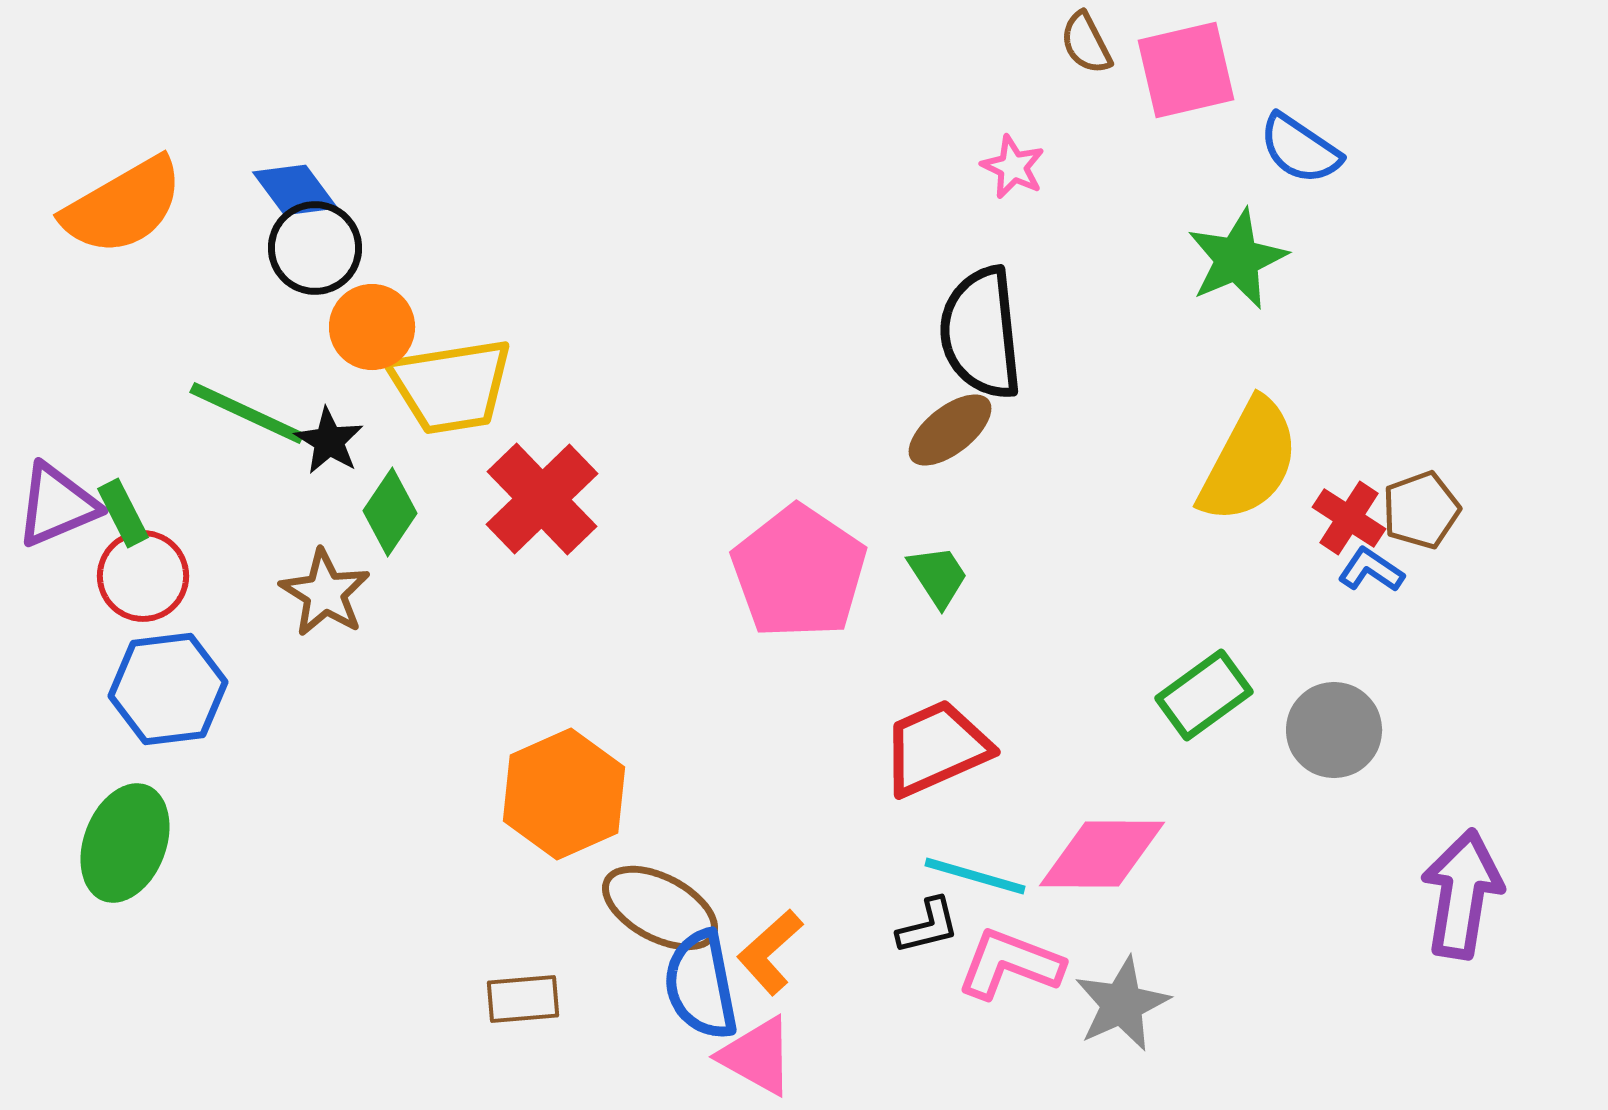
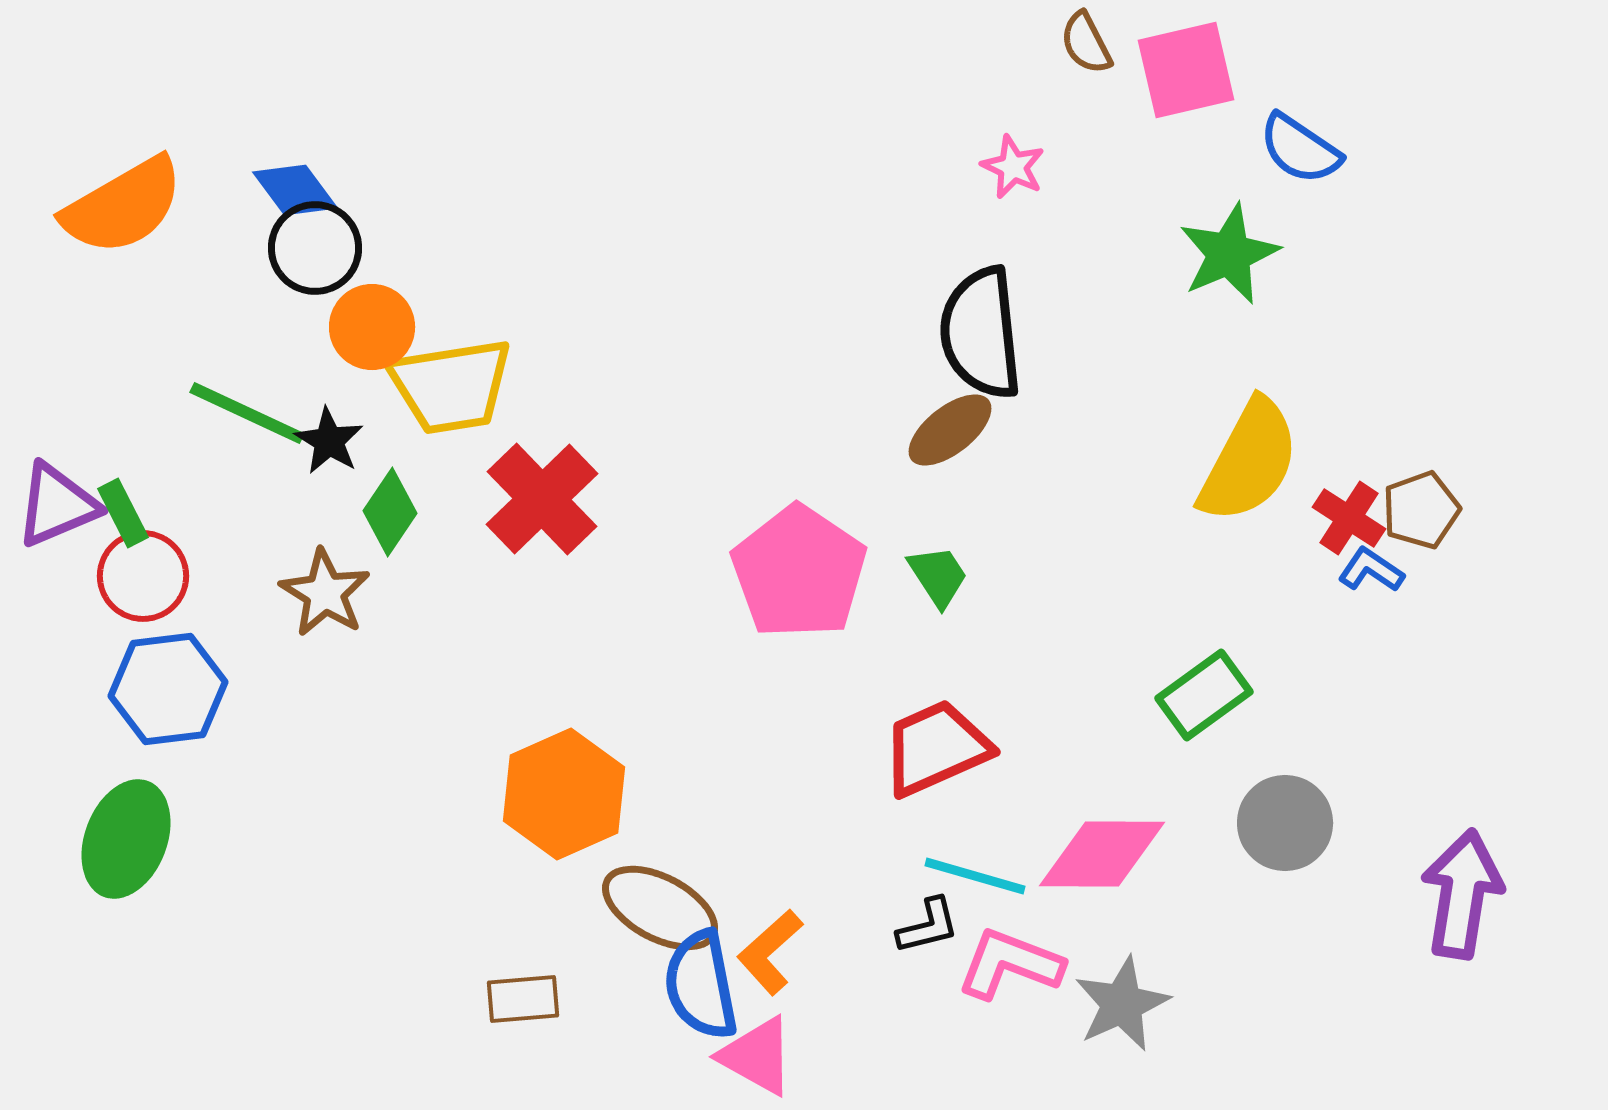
green star at (1237, 259): moved 8 px left, 5 px up
gray circle at (1334, 730): moved 49 px left, 93 px down
green ellipse at (125, 843): moved 1 px right, 4 px up
